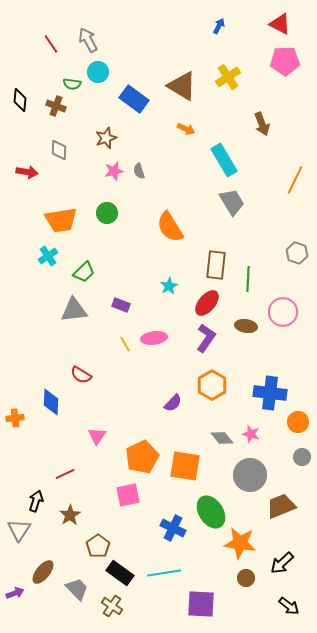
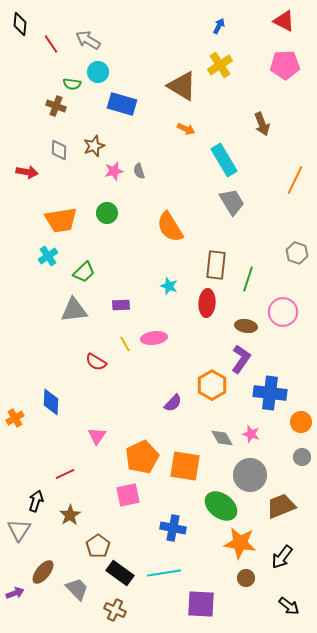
red triangle at (280, 24): moved 4 px right, 3 px up
gray arrow at (88, 40): rotated 30 degrees counterclockwise
pink pentagon at (285, 61): moved 4 px down
yellow cross at (228, 77): moved 8 px left, 12 px up
blue rectangle at (134, 99): moved 12 px left, 5 px down; rotated 20 degrees counterclockwise
black diamond at (20, 100): moved 76 px up
brown star at (106, 138): moved 12 px left, 8 px down
green line at (248, 279): rotated 15 degrees clockwise
cyan star at (169, 286): rotated 24 degrees counterclockwise
red ellipse at (207, 303): rotated 36 degrees counterclockwise
purple rectangle at (121, 305): rotated 24 degrees counterclockwise
purple L-shape at (206, 338): moved 35 px right, 21 px down
red semicircle at (81, 375): moved 15 px right, 13 px up
orange cross at (15, 418): rotated 24 degrees counterclockwise
orange circle at (298, 422): moved 3 px right
gray diamond at (222, 438): rotated 10 degrees clockwise
green ellipse at (211, 512): moved 10 px right, 6 px up; rotated 20 degrees counterclockwise
blue cross at (173, 528): rotated 15 degrees counterclockwise
black arrow at (282, 563): moved 6 px up; rotated 10 degrees counterclockwise
brown cross at (112, 606): moved 3 px right, 4 px down; rotated 10 degrees counterclockwise
